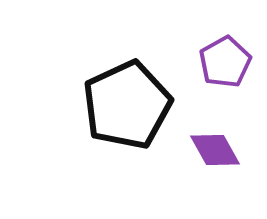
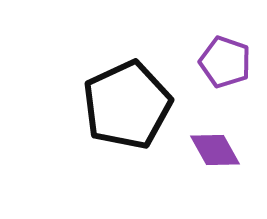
purple pentagon: rotated 24 degrees counterclockwise
